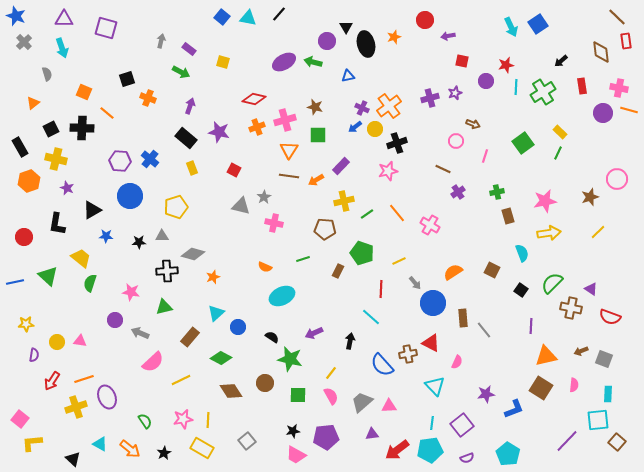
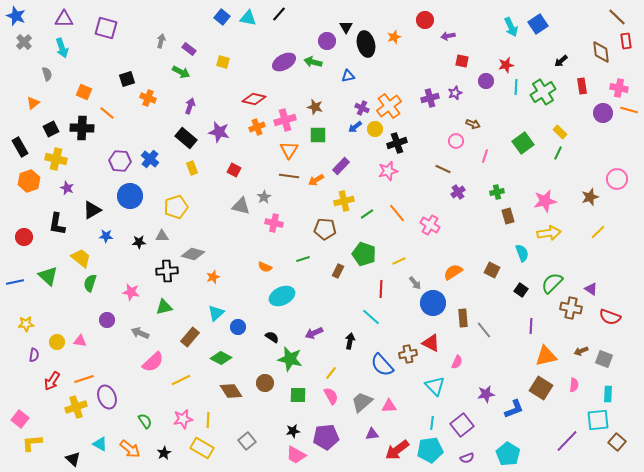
green pentagon at (362, 253): moved 2 px right, 1 px down
purple circle at (115, 320): moved 8 px left
